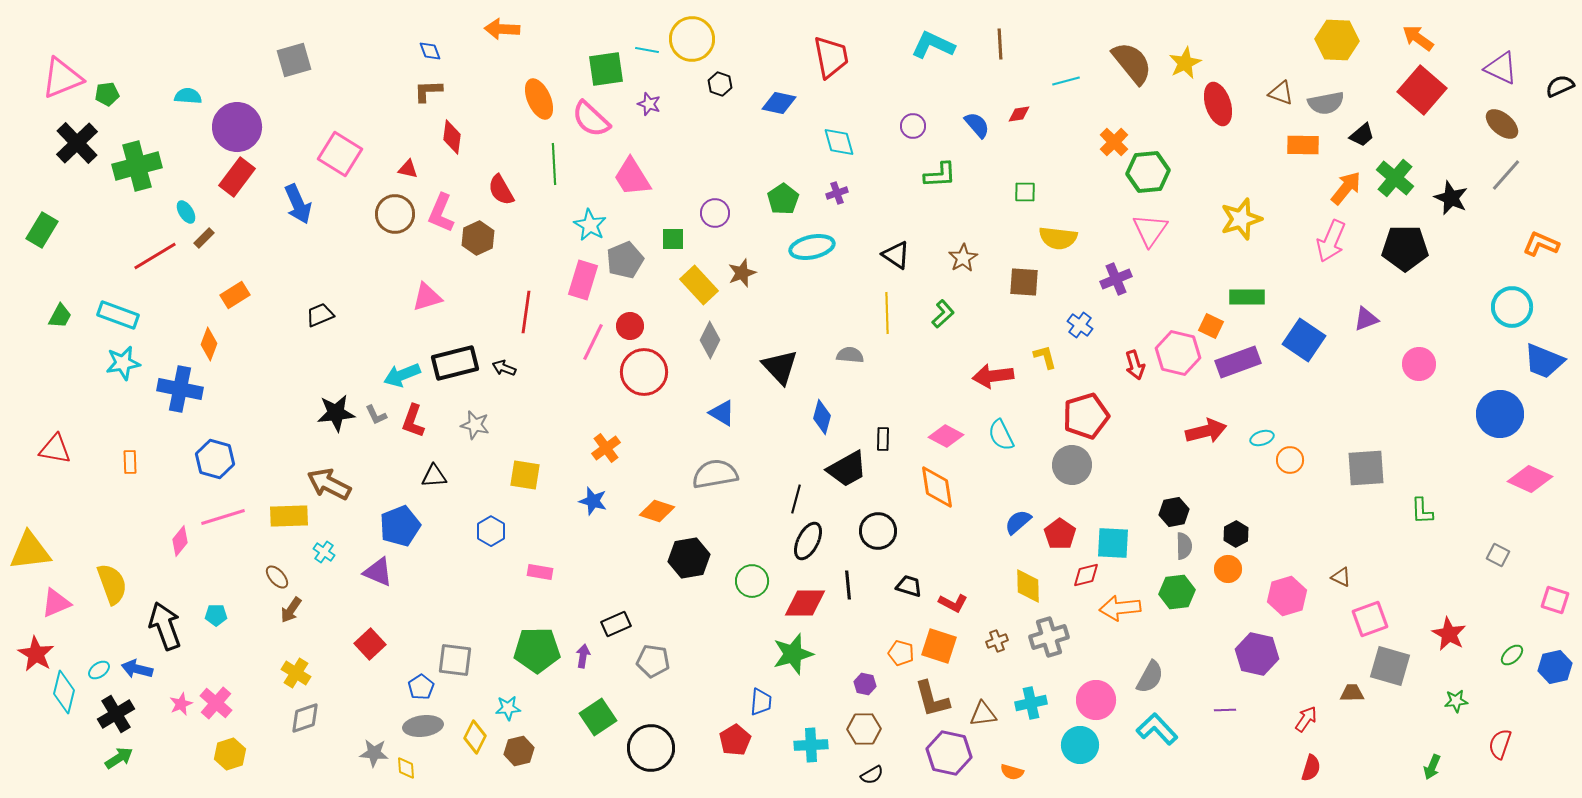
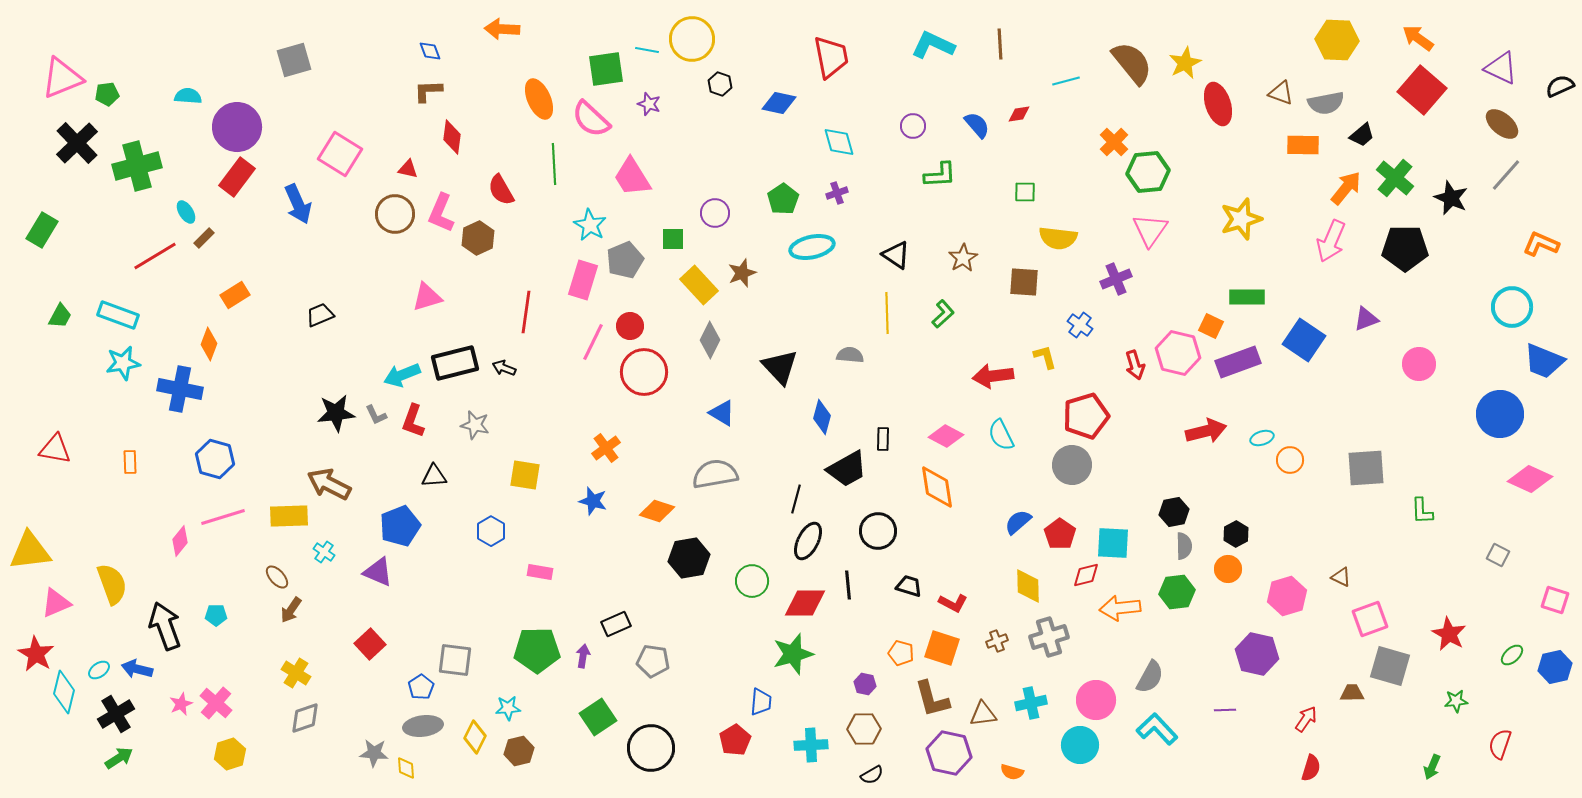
orange square at (939, 646): moved 3 px right, 2 px down
